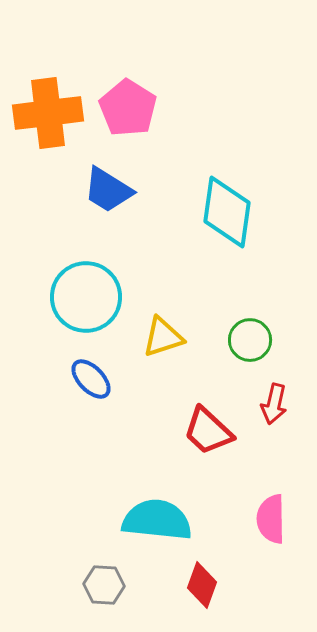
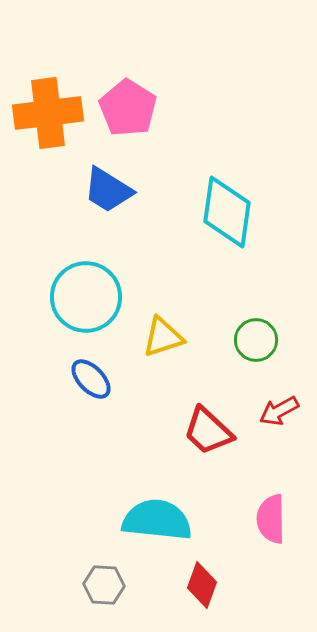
green circle: moved 6 px right
red arrow: moved 5 px right, 7 px down; rotated 48 degrees clockwise
